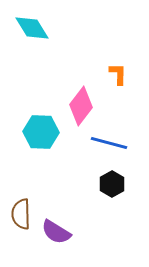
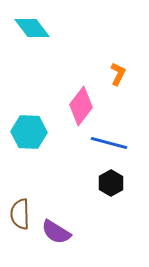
cyan diamond: rotated 6 degrees counterclockwise
orange L-shape: rotated 25 degrees clockwise
cyan hexagon: moved 12 px left
black hexagon: moved 1 px left, 1 px up
brown semicircle: moved 1 px left
